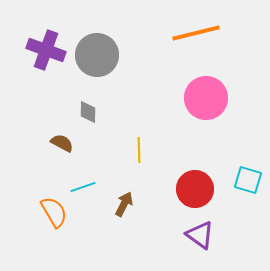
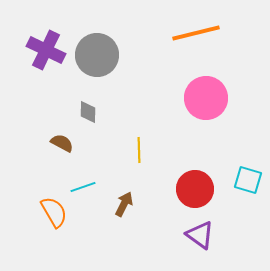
purple cross: rotated 6 degrees clockwise
